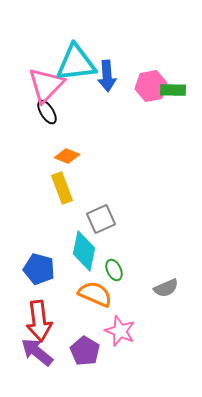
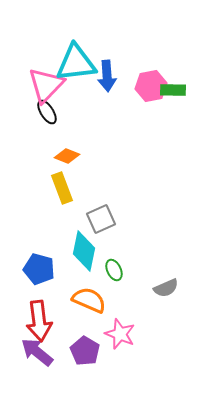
orange semicircle: moved 6 px left, 6 px down
pink star: moved 3 px down
